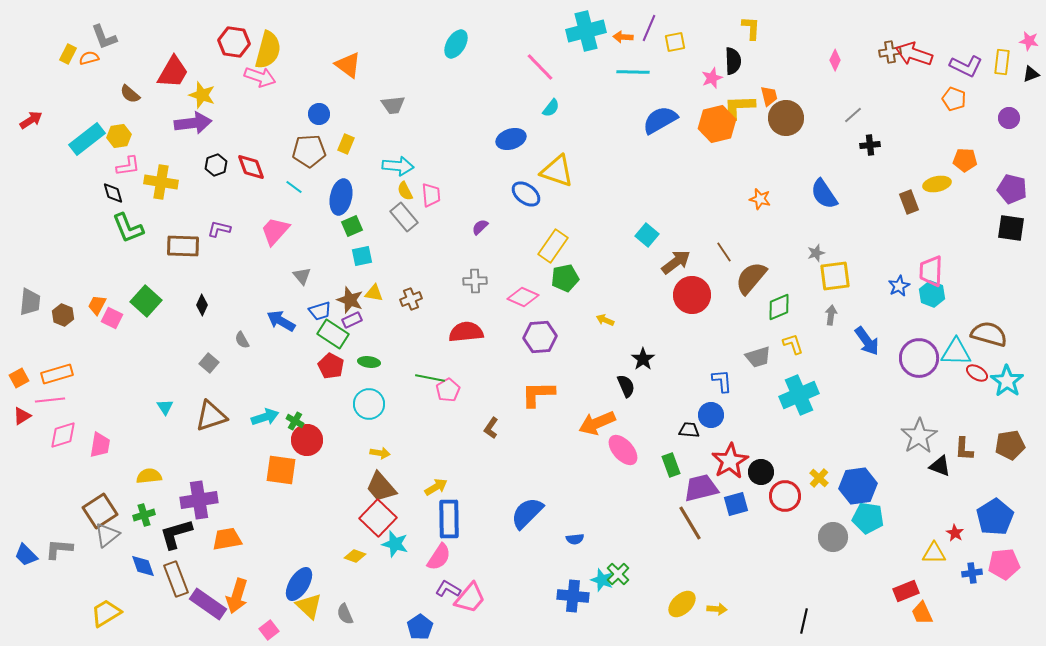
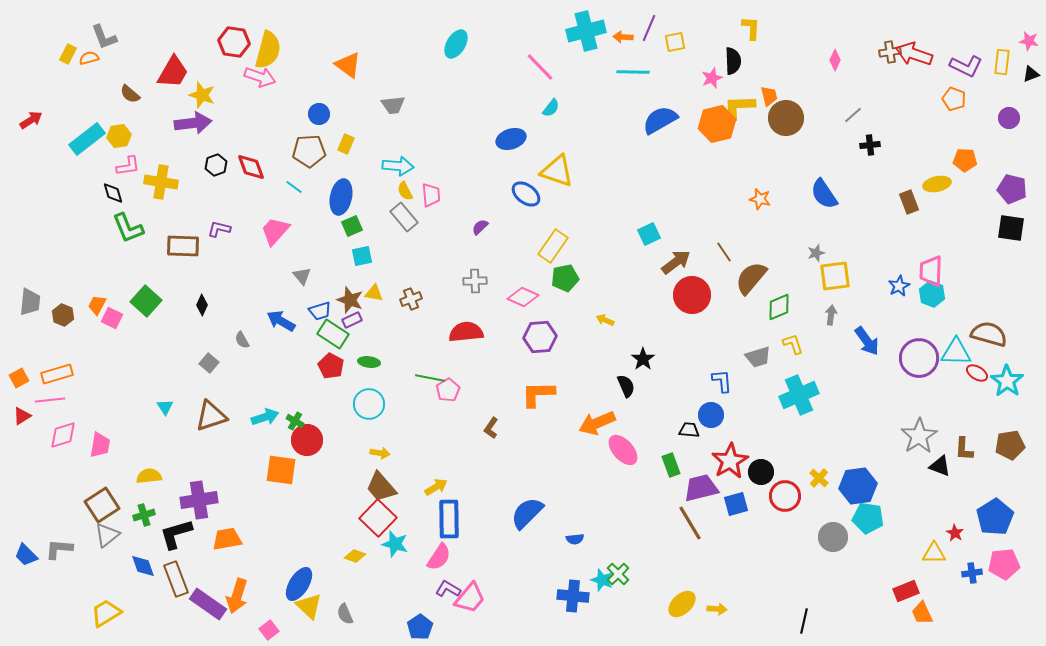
cyan square at (647, 235): moved 2 px right, 1 px up; rotated 25 degrees clockwise
brown square at (100, 511): moved 2 px right, 6 px up
